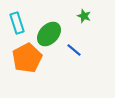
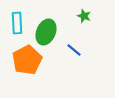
cyan rectangle: rotated 15 degrees clockwise
green ellipse: moved 3 px left, 2 px up; rotated 20 degrees counterclockwise
orange pentagon: moved 2 px down
